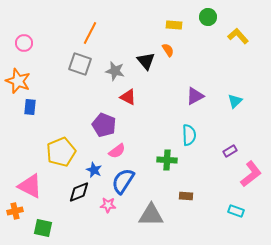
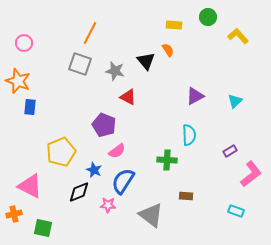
orange cross: moved 1 px left, 3 px down
gray triangle: rotated 36 degrees clockwise
